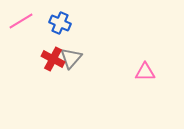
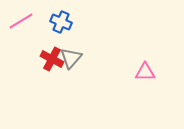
blue cross: moved 1 px right, 1 px up
red cross: moved 1 px left
